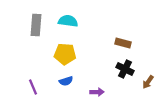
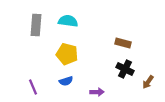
yellow pentagon: moved 2 px right; rotated 10 degrees clockwise
